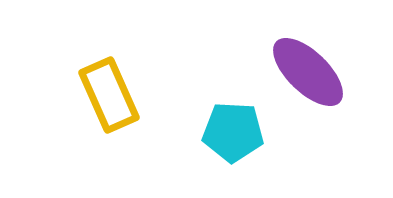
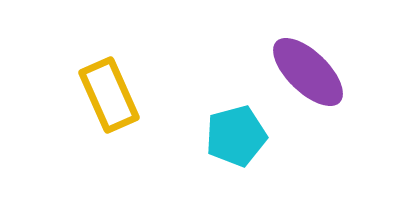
cyan pentagon: moved 3 px right, 4 px down; rotated 18 degrees counterclockwise
